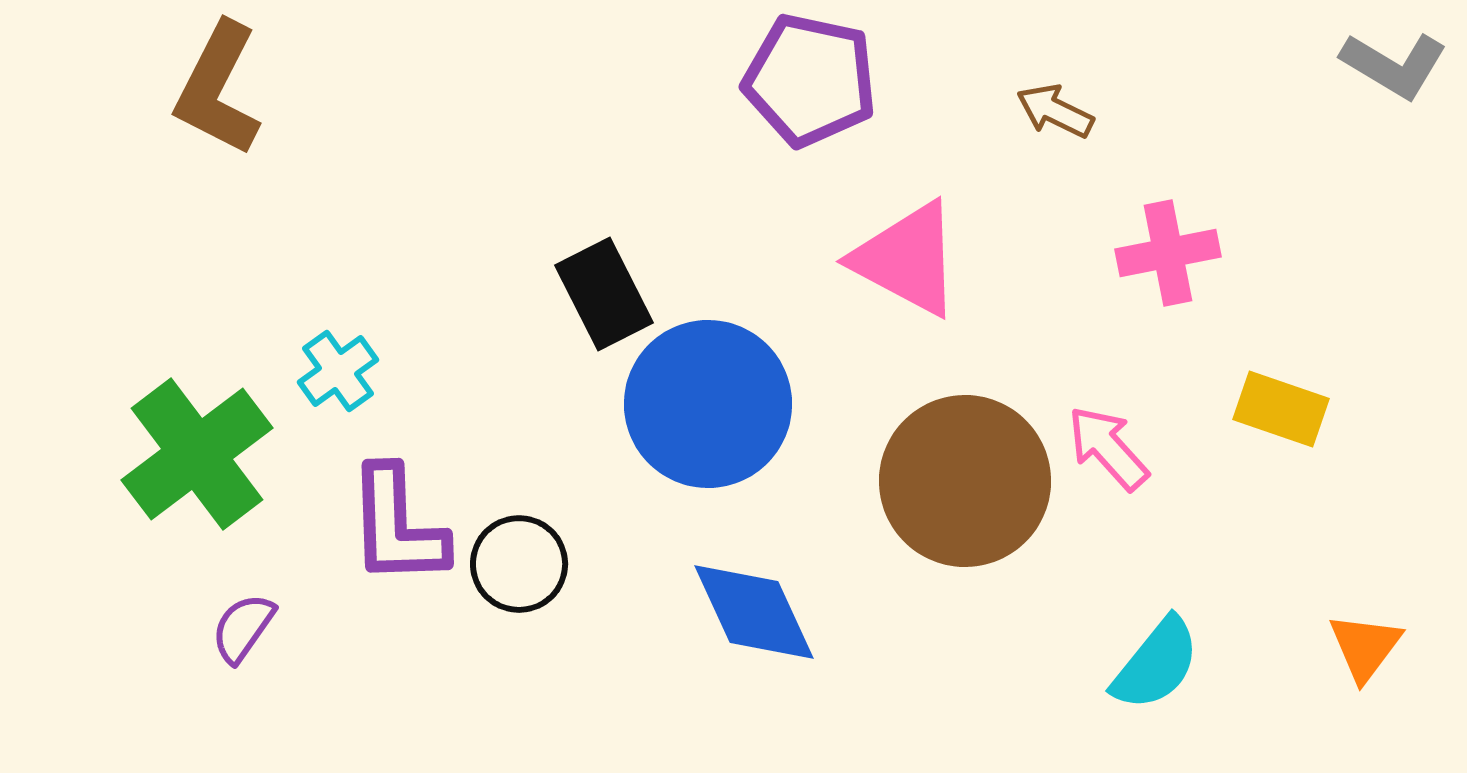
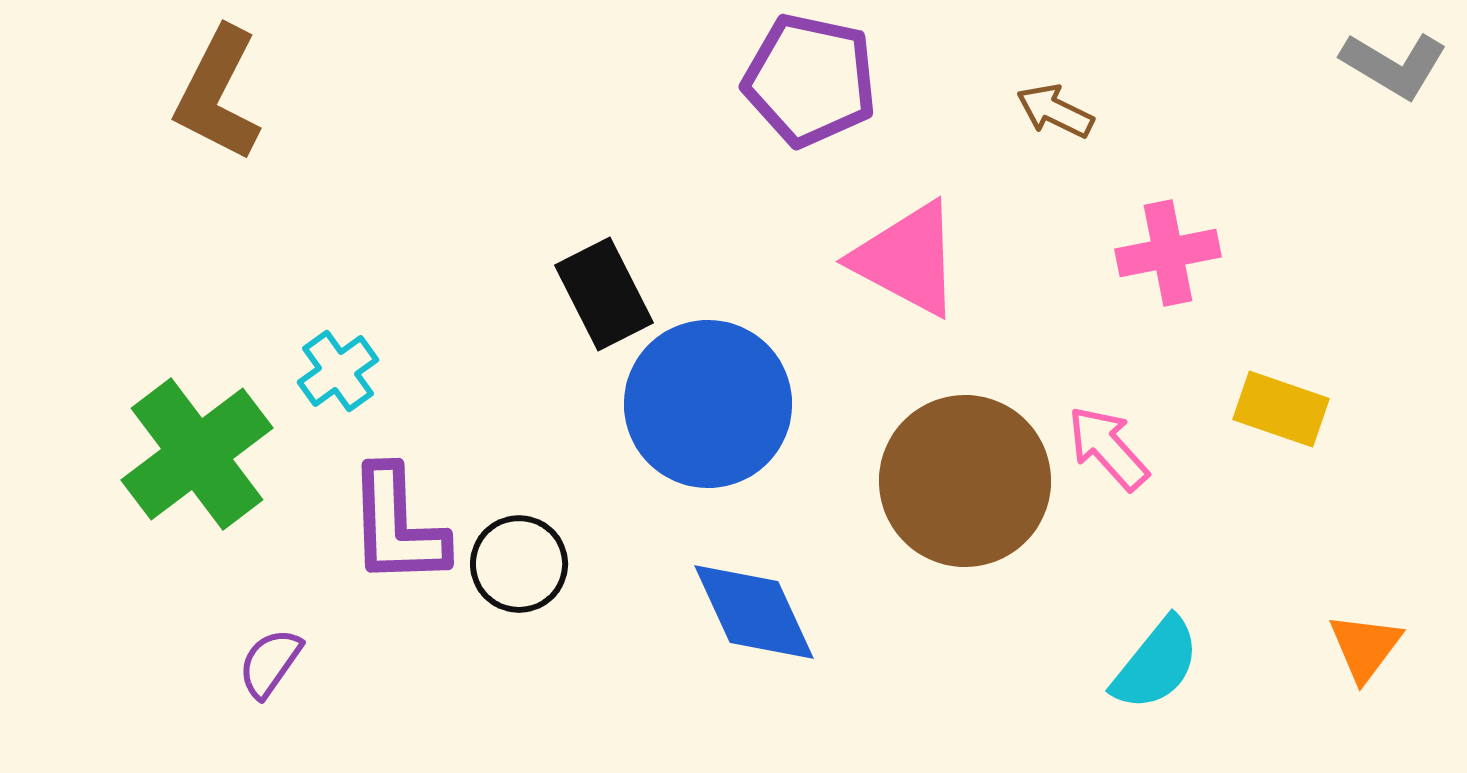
brown L-shape: moved 5 px down
purple semicircle: moved 27 px right, 35 px down
